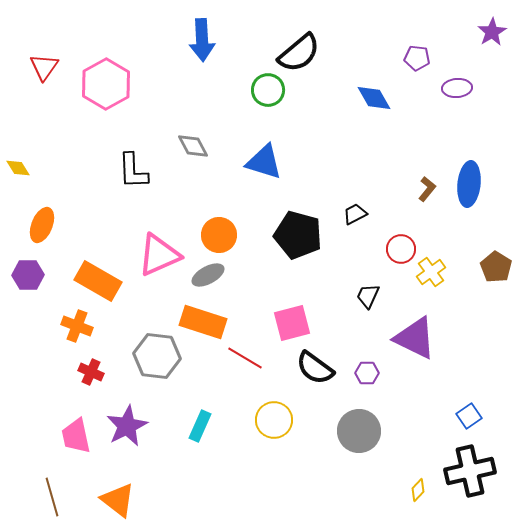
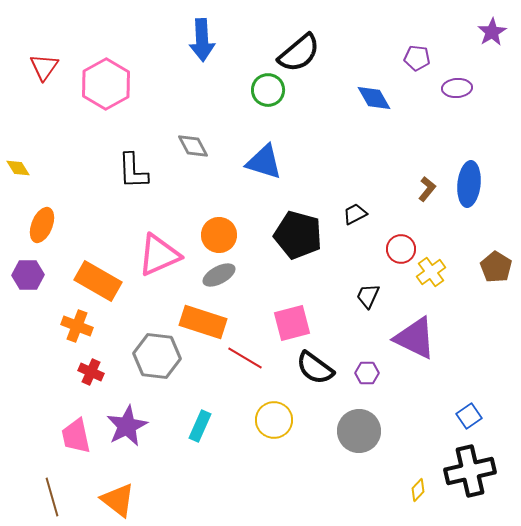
gray ellipse at (208, 275): moved 11 px right
